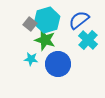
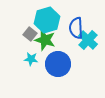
blue semicircle: moved 3 px left, 8 px down; rotated 55 degrees counterclockwise
gray square: moved 10 px down
